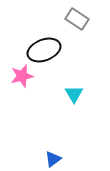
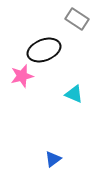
cyan triangle: rotated 36 degrees counterclockwise
